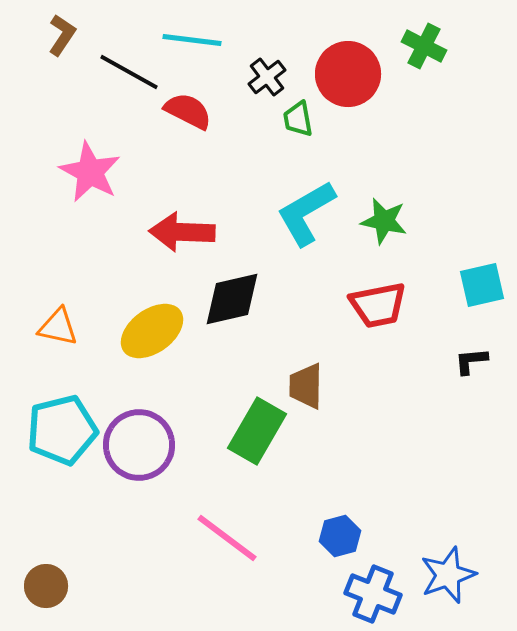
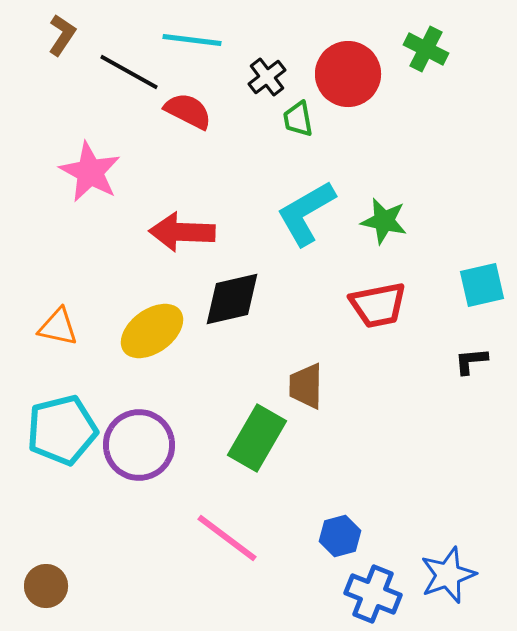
green cross: moved 2 px right, 3 px down
green rectangle: moved 7 px down
